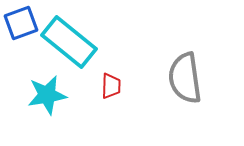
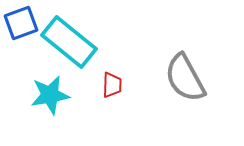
gray semicircle: rotated 21 degrees counterclockwise
red trapezoid: moved 1 px right, 1 px up
cyan star: moved 3 px right
